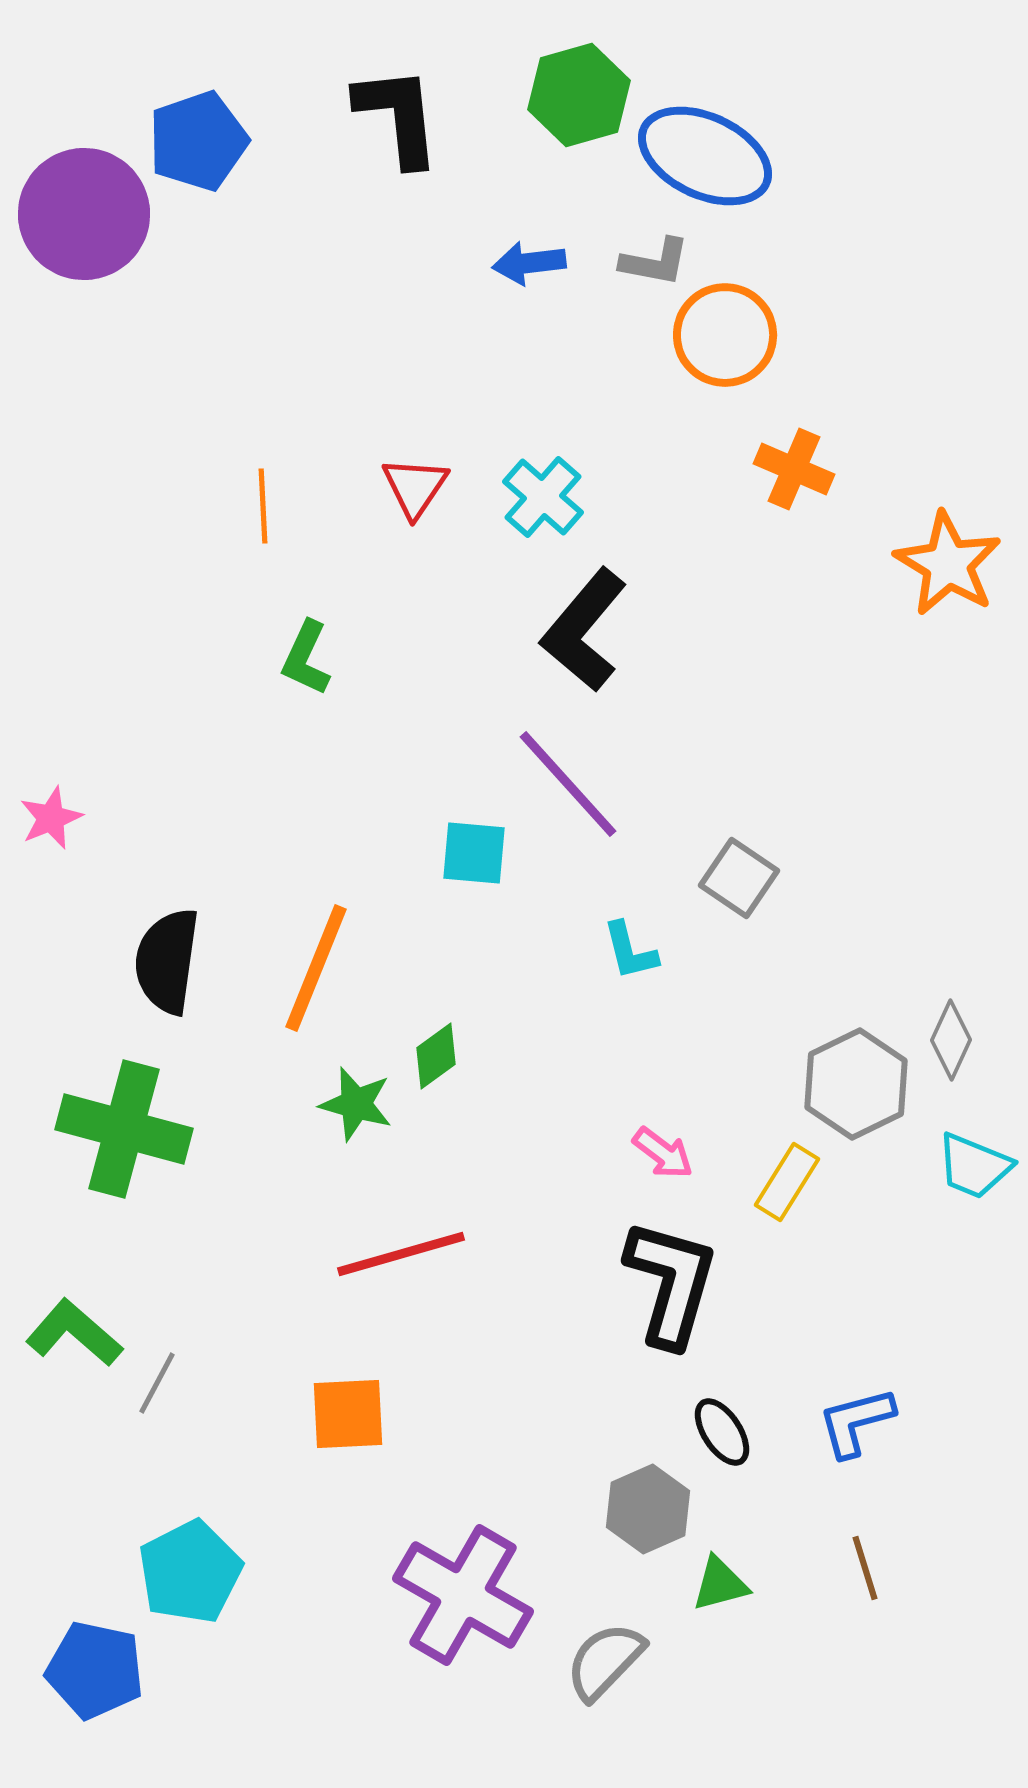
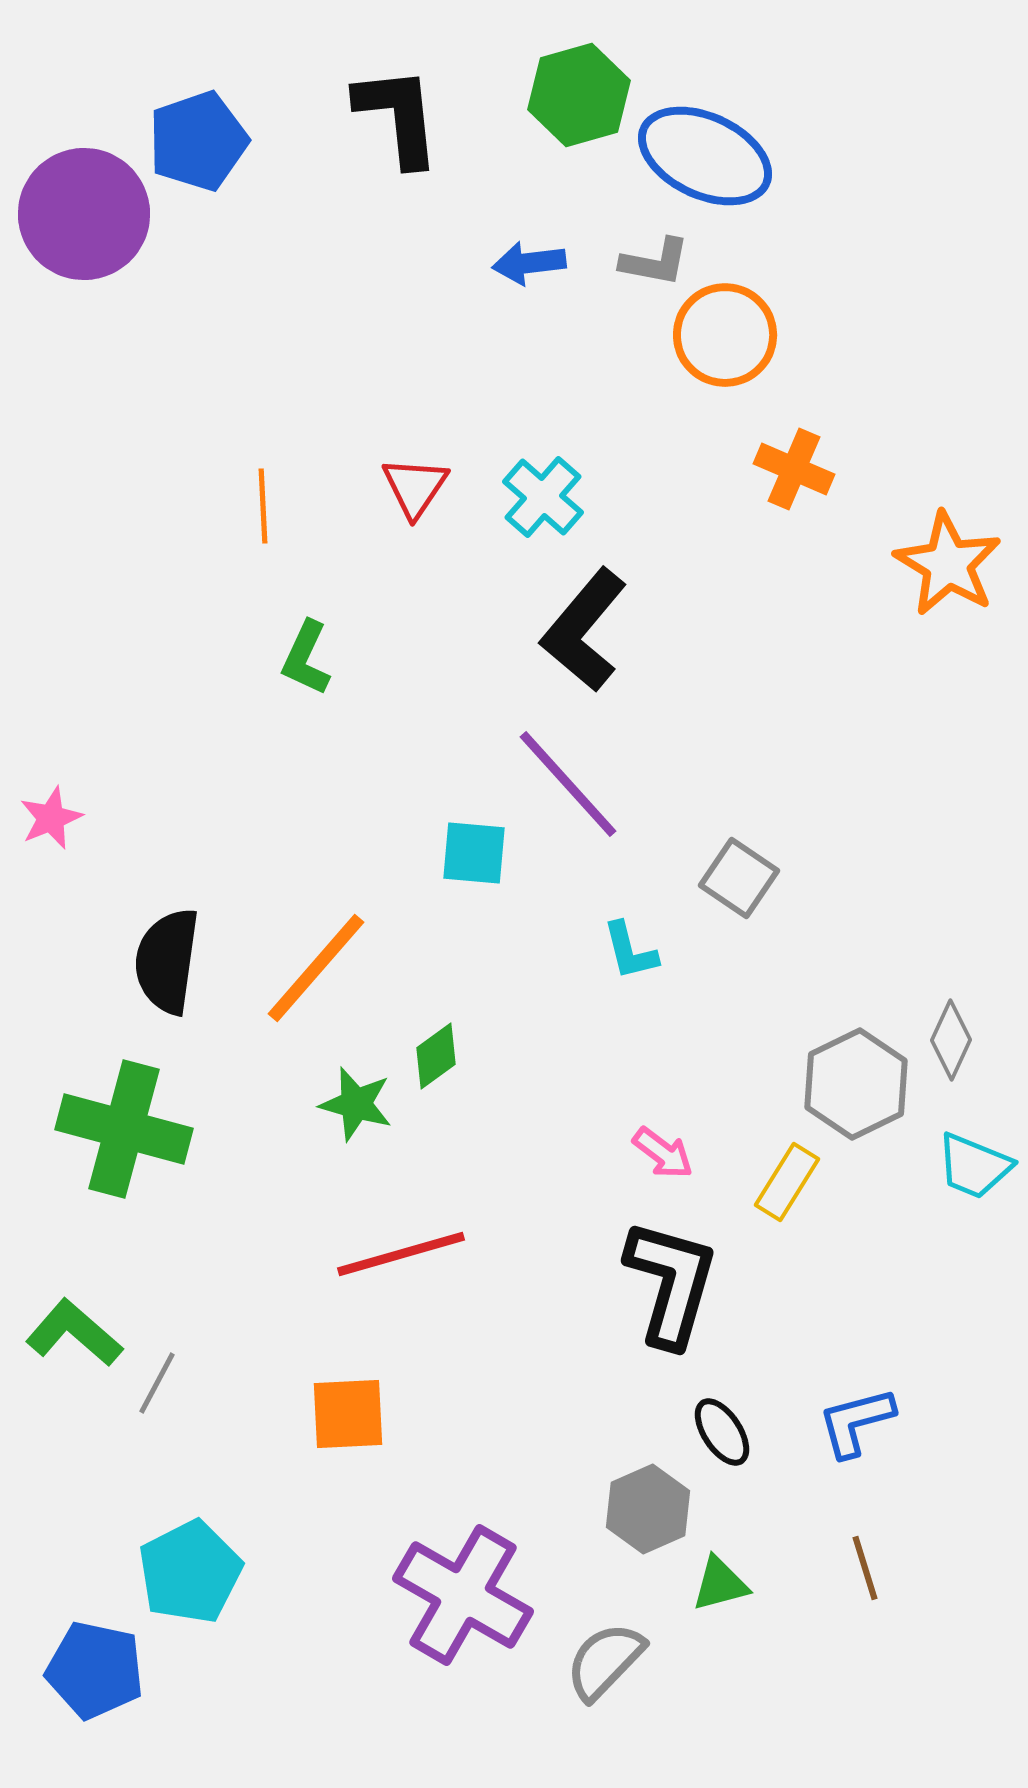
orange line at (316, 968): rotated 19 degrees clockwise
